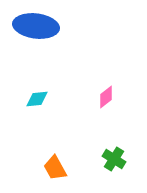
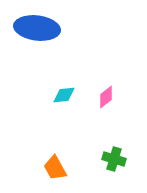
blue ellipse: moved 1 px right, 2 px down
cyan diamond: moved 27 px right, 4 px up
green cross: rotated 15 degrees counterclockwise
